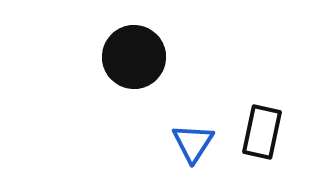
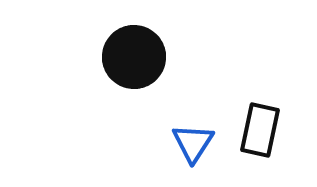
black rectangle: moved 2 px left, 2 px up
